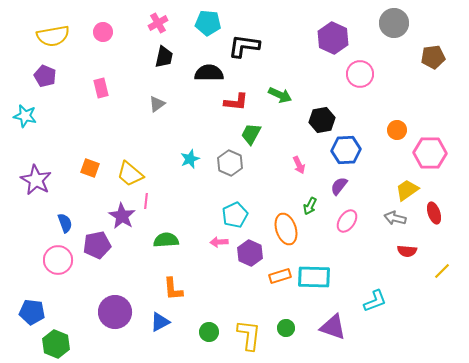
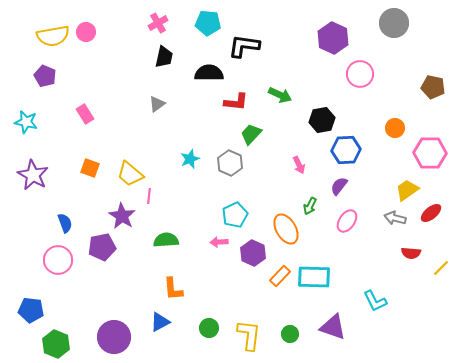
pink circle at (103, 32): moved 17 px left
brown pentagon at (433, 57): moved 30 px down; rotated 20 degrees clockwise
pink rectangle at (101, 88): moved 16 px left, 26 px down; rotated 18 degrees counterclockwise
cyan star at (25, 116): moved 1 px right, 6 px down
orange circle at (397, 130): moved 2 px left, 2 px up
green trapezoid at (251, 134): rotated 15 degrees clockwise
purple star at (36, 180): moved 3 px left, 5 px up
pink line at (146, 201): moved 3 px right, 5 px up
red ellipse at (434, 213): moved 3 px left; rotated 70 degrees clockwise
orange ellipse at (286, 229): rotated 12 degrees counterclockwise
purple pentagon at (97, 245): moved 5 px right, 2 px down
red semicircle at (407, 251): moved 4 px right, 2 px down
purple hexagon at (250, 253): moved 3 px right
yellow line at (442, 271): moved 1 px left, 3 px up
orange rectangle at (280, 276): rotated 30 degrees counterclockwise
cyan L-shape at (375, 301): rotated 85 degrees clockwise
blue pentagon at (32, 312): moved 1 px left, 2 px up
purple circle at (115, 312): moved 1 px left, 25 px down
green circle at (286, 328): moved 4 px right, 6 px down
green circle at (209, 332): moved 4 px up
